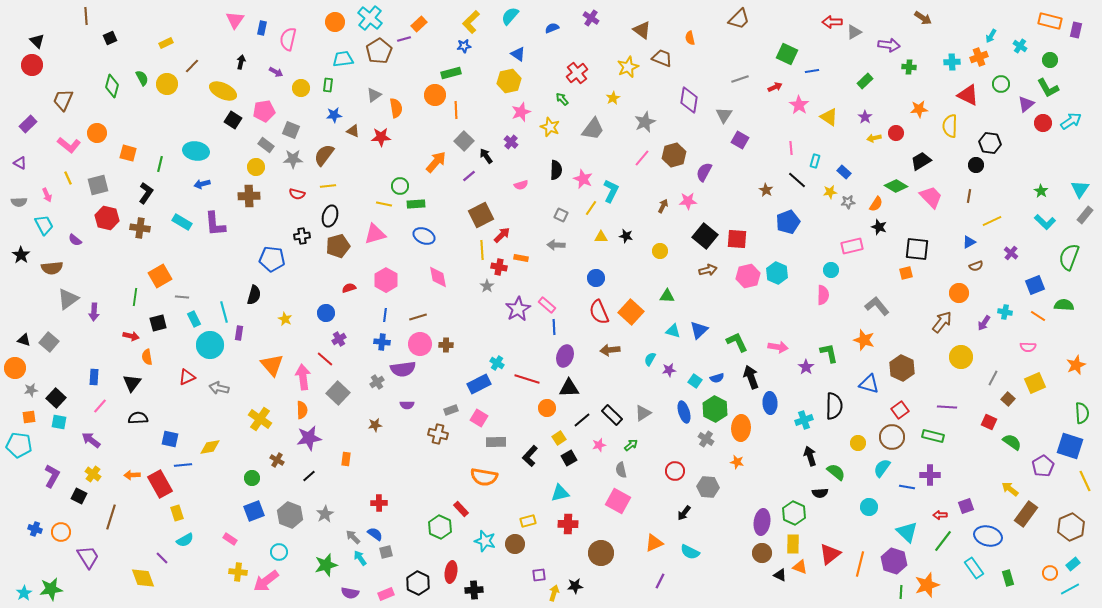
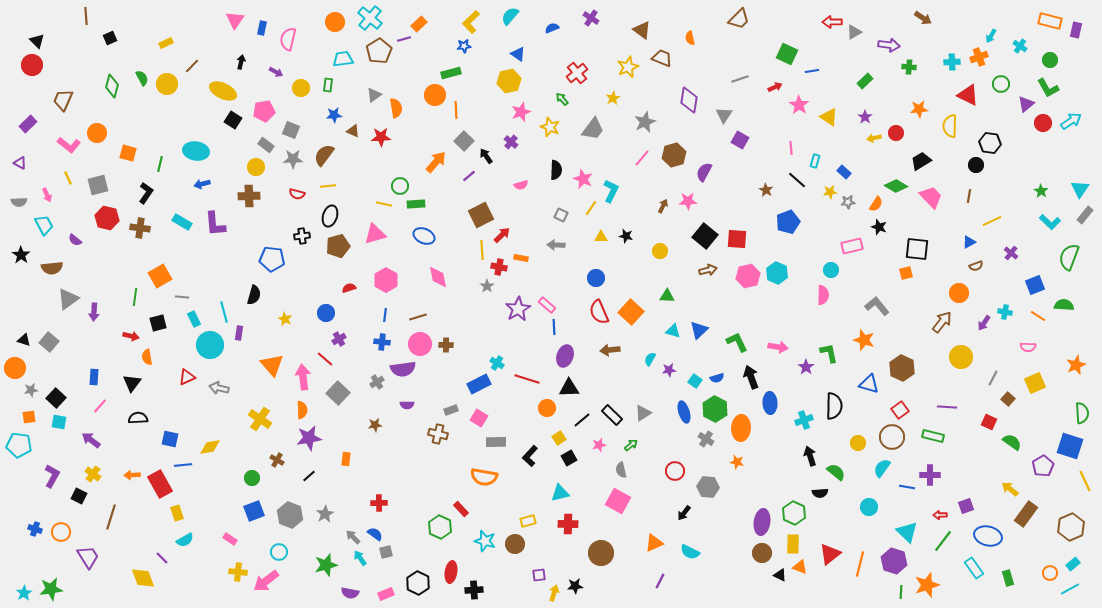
cyan L-shape at (1045, 222): moved 5 px right
